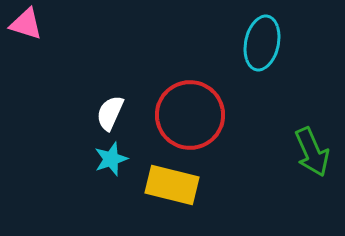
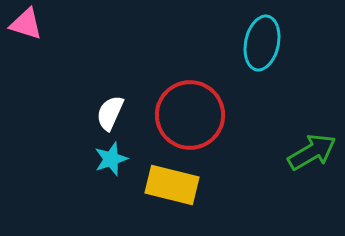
green arrow: rotated 96 degrees counterclockwise
